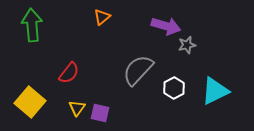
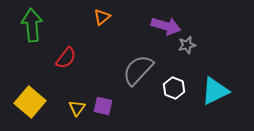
red semicircle: moved 3 px left, 15 px up
white hexagon: rotated 10 degrees counterclockwise
purple square: moved 3 px right, 7 px up
